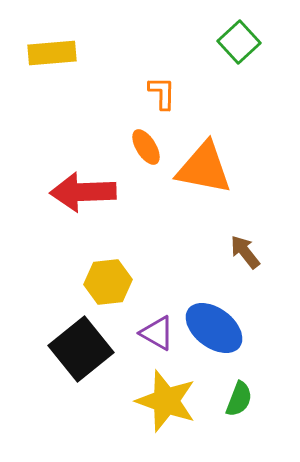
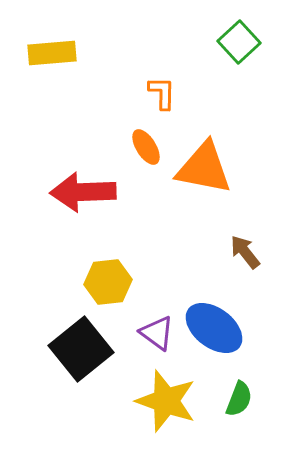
purple triangle: rotated 6 degrees clockwise
